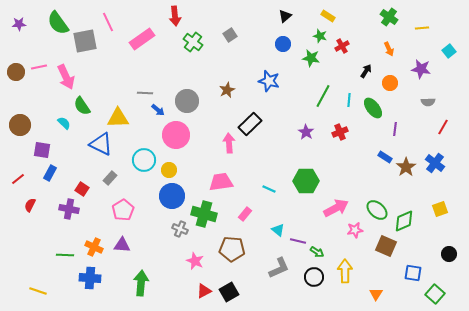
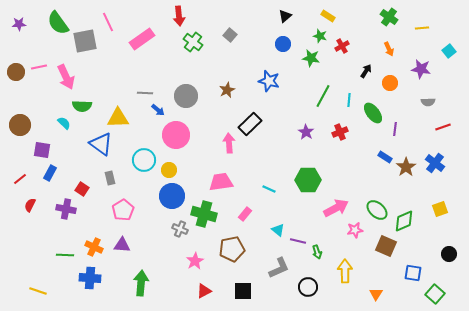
red arrow at (175, 16): moved 4 px right
gray square at (230, 35): rotated 16 degrees counterclockwise
gray circle at (187, 101): moved 1 px left, 5 px up
green semicircle at (82, 106): rotated 54 degrees counterclockwise
green ellipse at (373, 108): moved 5 px down
red line at (443, 127): rotated 42 degrees clockwise
blue triangle at (101, 144): rotated 10 degrees clockwise
gray rectangle at (110, 178): rotated 56 degrees counterclockwise
red line at (18, 179): moved 2 px right
green hexagon at (306, 181): moved 2 px right, 1 px up
purple cross at (69, 209): moved 3 px left
brown pentagon at (232, 249): rotated 15 degrees counterclockwise
green arrow at (317, 252): rotated 40 degrees clockwise
pink star at (195, 261): rotated 18 degrees clockwise
black circle at (314, 277): moved 6 px left, 10 px down
black square at (229, 292): moved 14 px right, 1 px up; rotated 30 degrees clockwise
